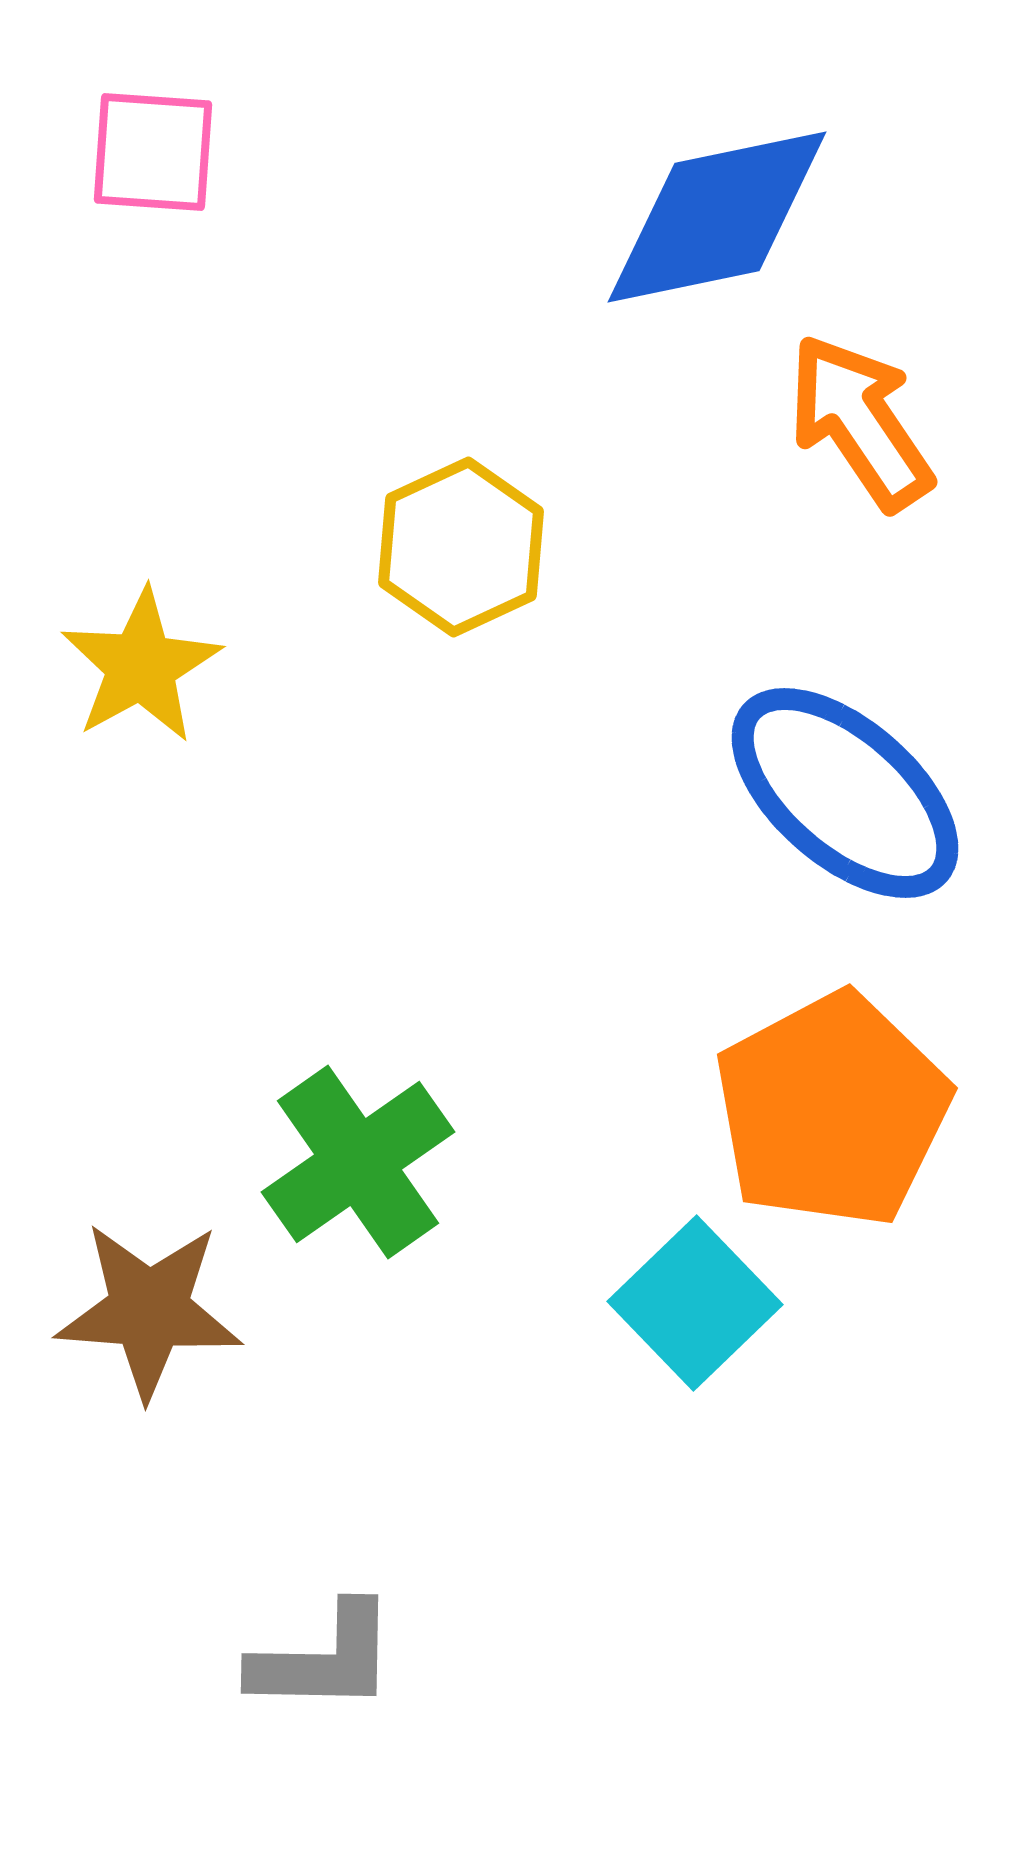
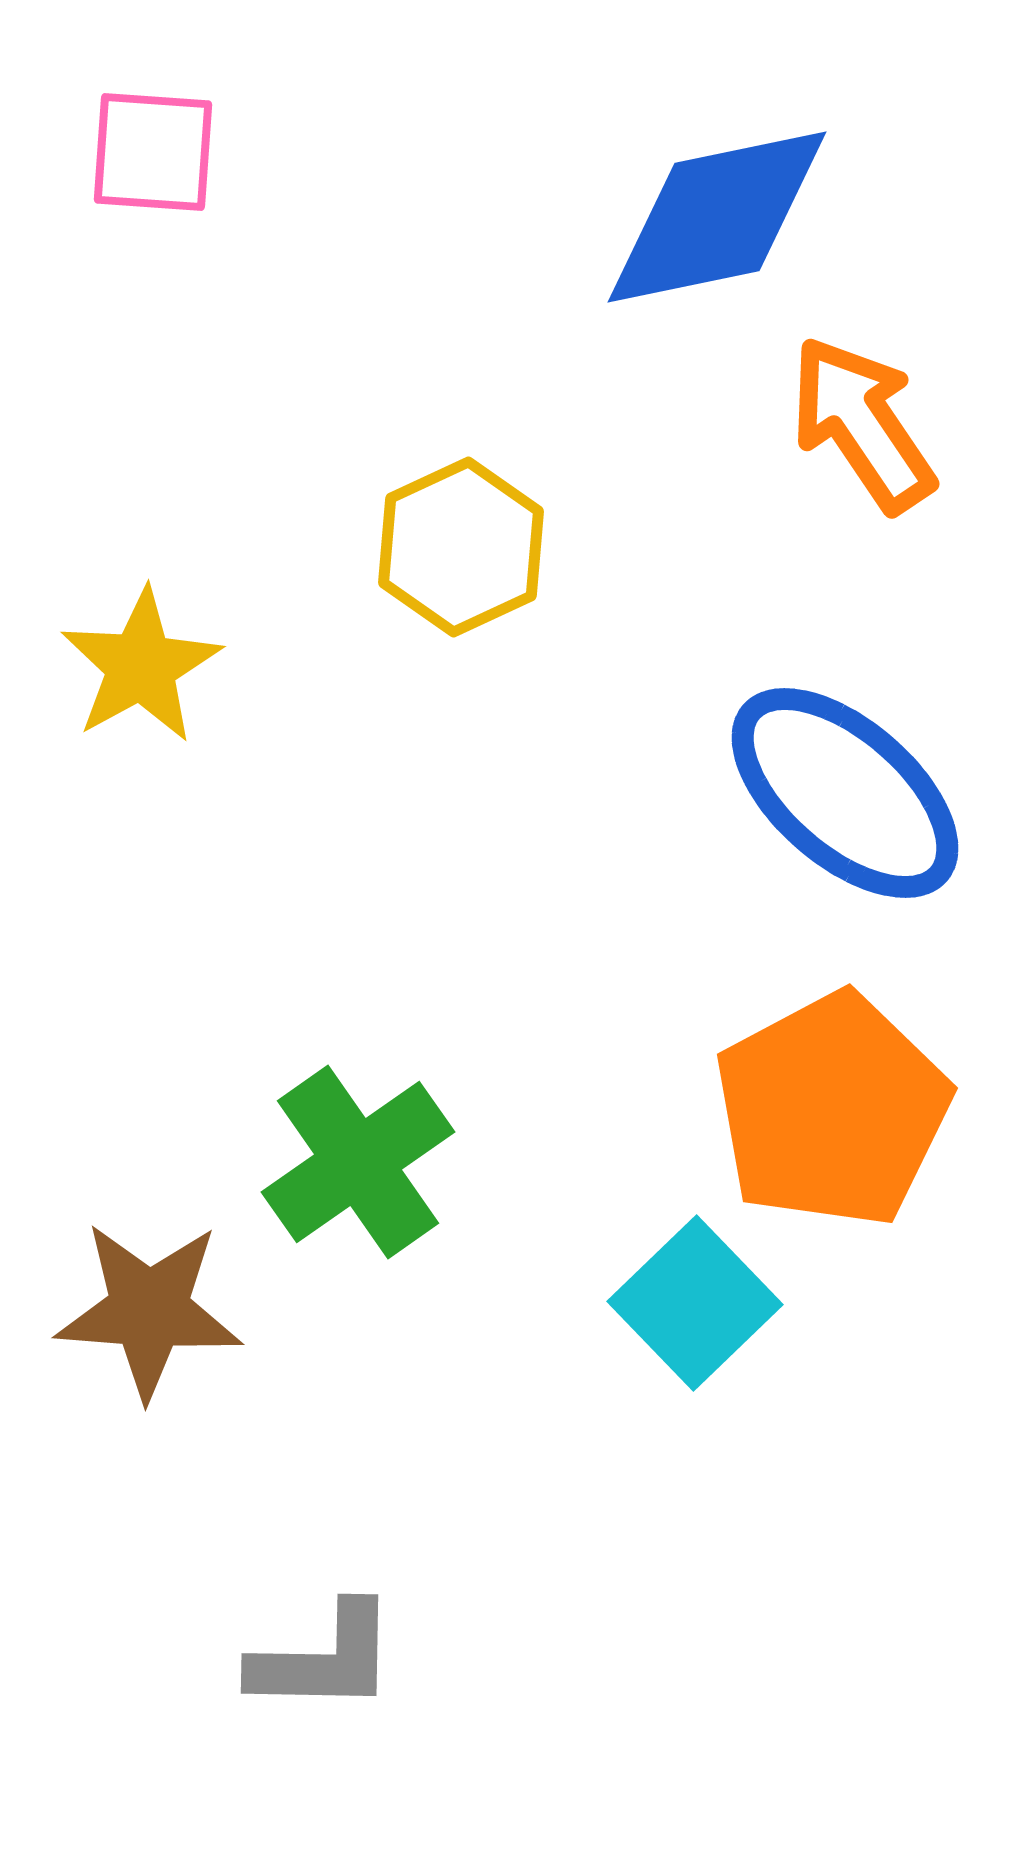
orange arrow: moved 2 px right, 2 px down
